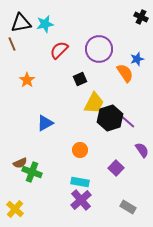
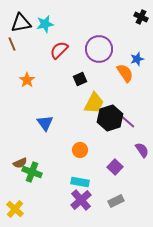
blue triangle: rotated 36 degrees counterclockwise
purple square: moved 1 px left, 1 px up
gray rectangle: moved 12 px left, 6 px up; rotated 56 degrees counterclockwise
